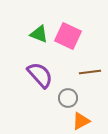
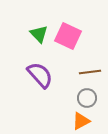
green triangle: rotated 24 degrees clockwise
gray circle: moved 19 px right
